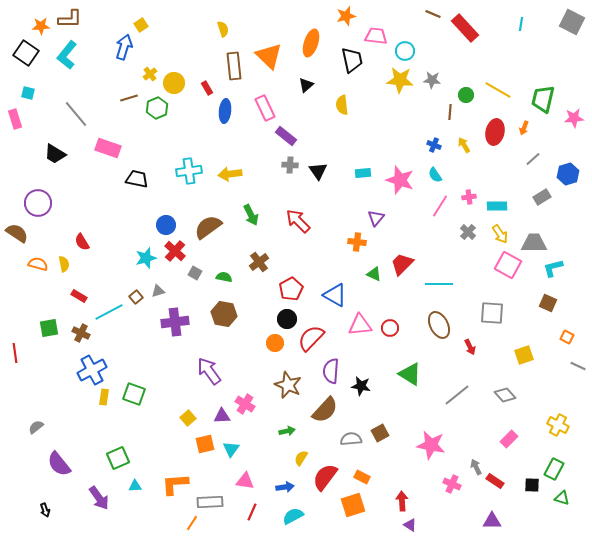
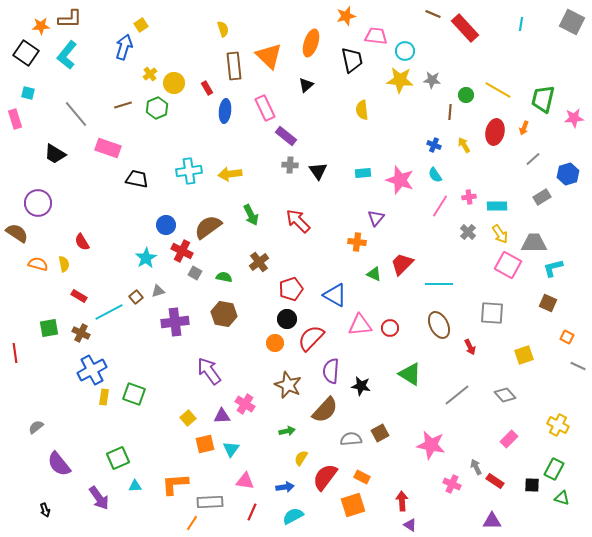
brown line at (129, 98): moved 6 px left, 7 px down
yellow semicircle at (342, 105): moved 20 px right, 5 px down
red cross at (175, 251): moved 7 px right; rotated 15 degrees counterclockwise
cyan star at (146, 258): rotated 15 degrees counterclockwise
red pentagon at (291, 289): rotated 10 degrees clockwise
